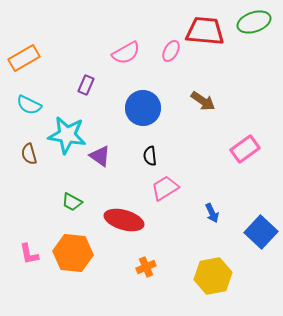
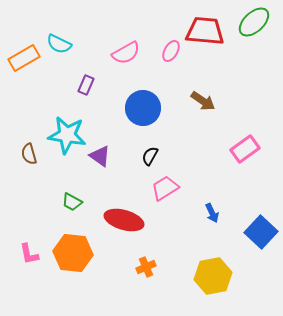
green ellipse: rotated 24 degrees counterclockwise
cyan semicircle: moved 30 px right, 61 px up
black semicircle: rotated 36 degrees clockwise
